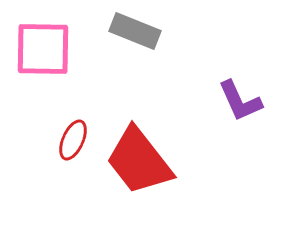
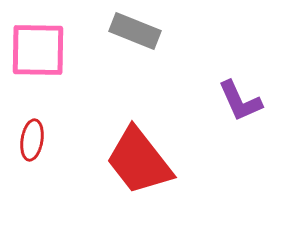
pink square: moved 5 px left, 1 px down
red ellipse: moved 41 px left; rotated 15 degrees counterclockwise
